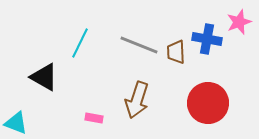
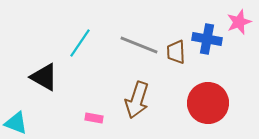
cyan line: rotated 8 degrees clockwise
